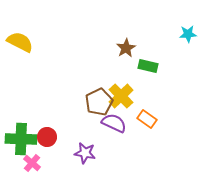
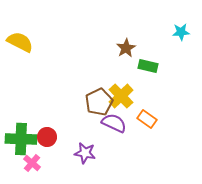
cyan star: moved 7 px left, 2 px up
